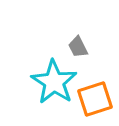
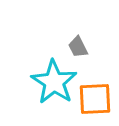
orange square: rotated 15 degrees clockwise
